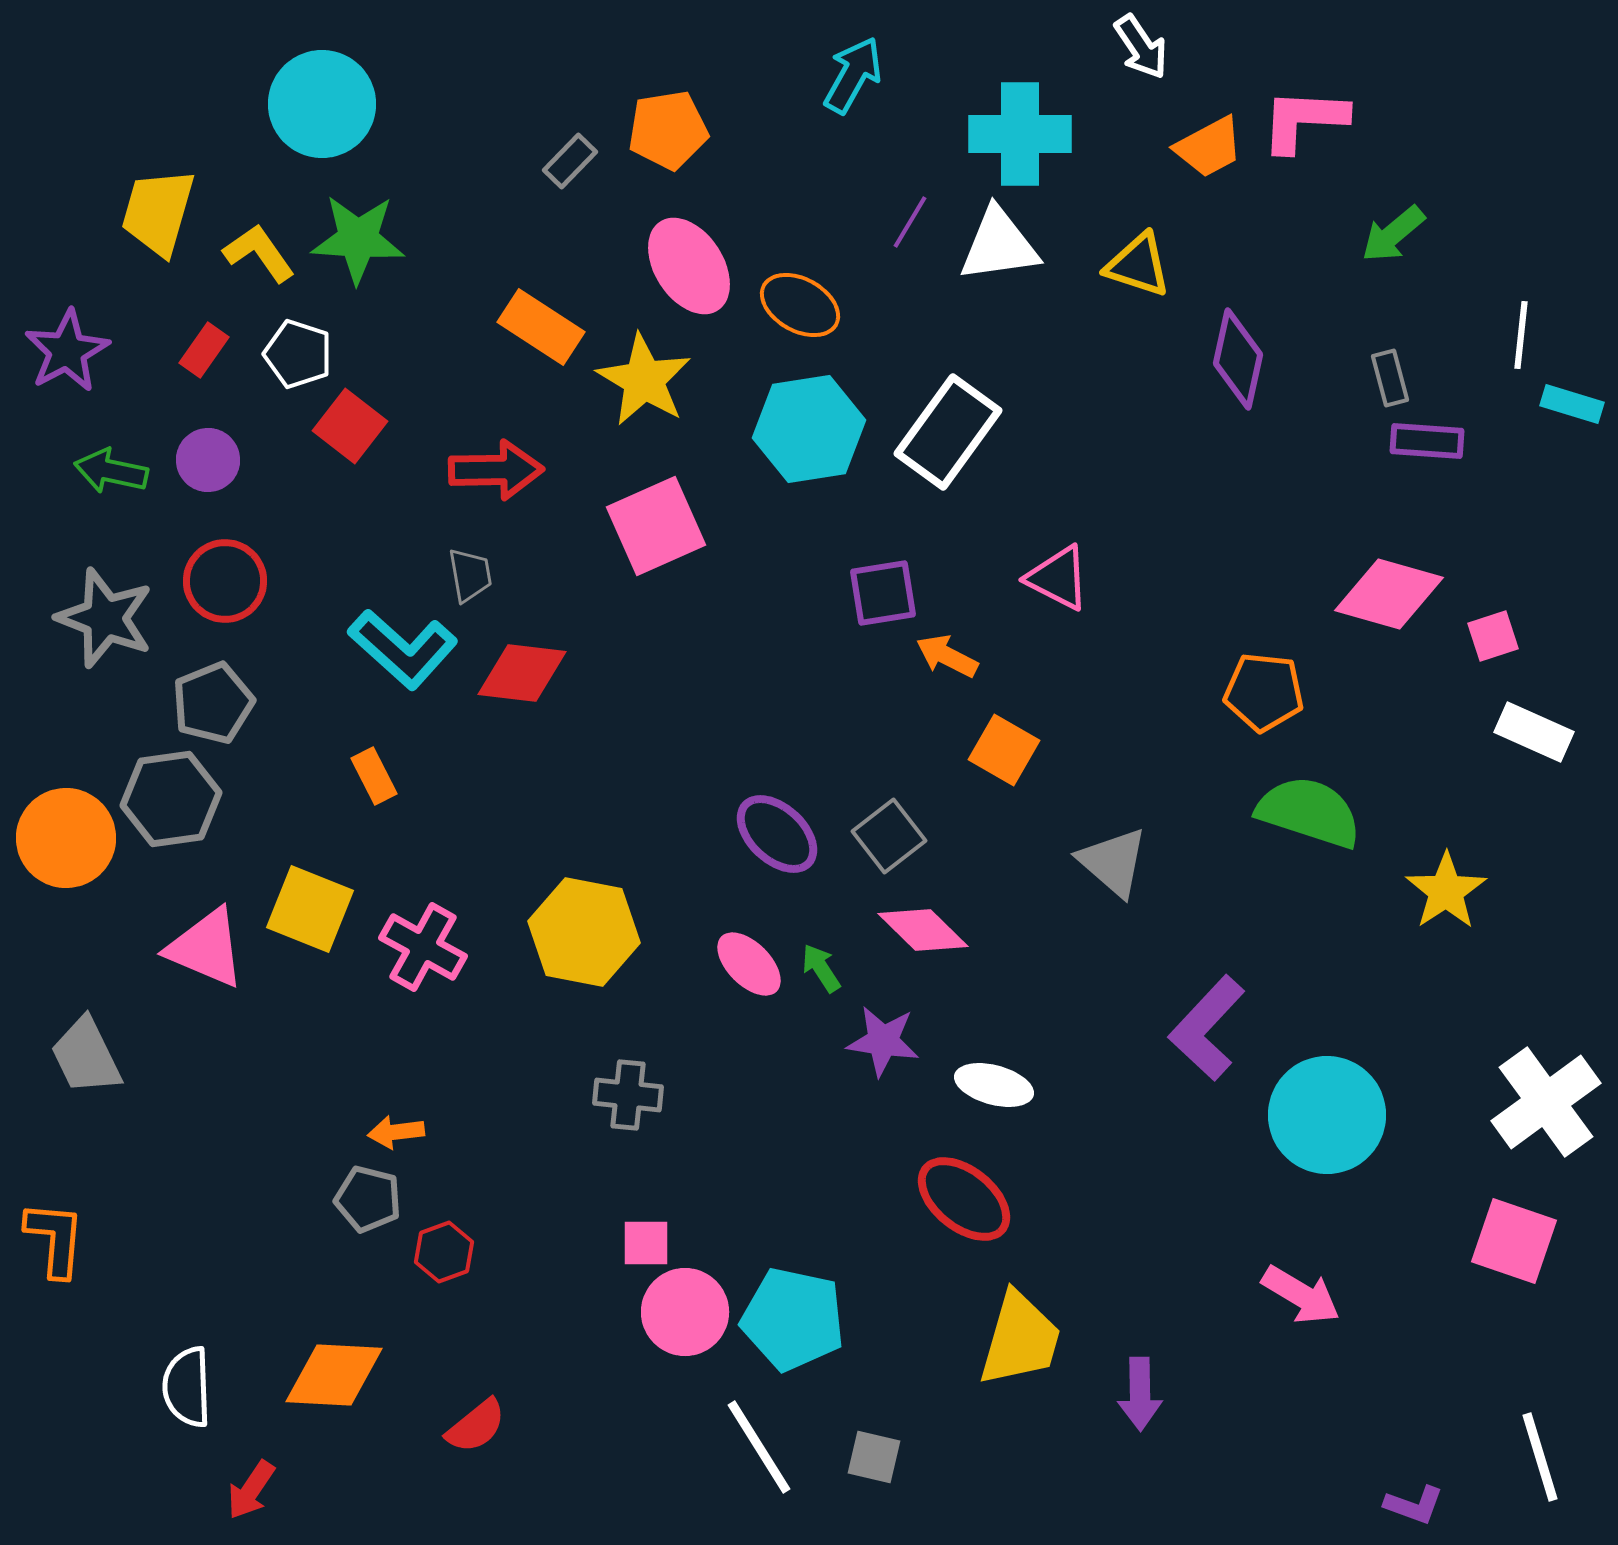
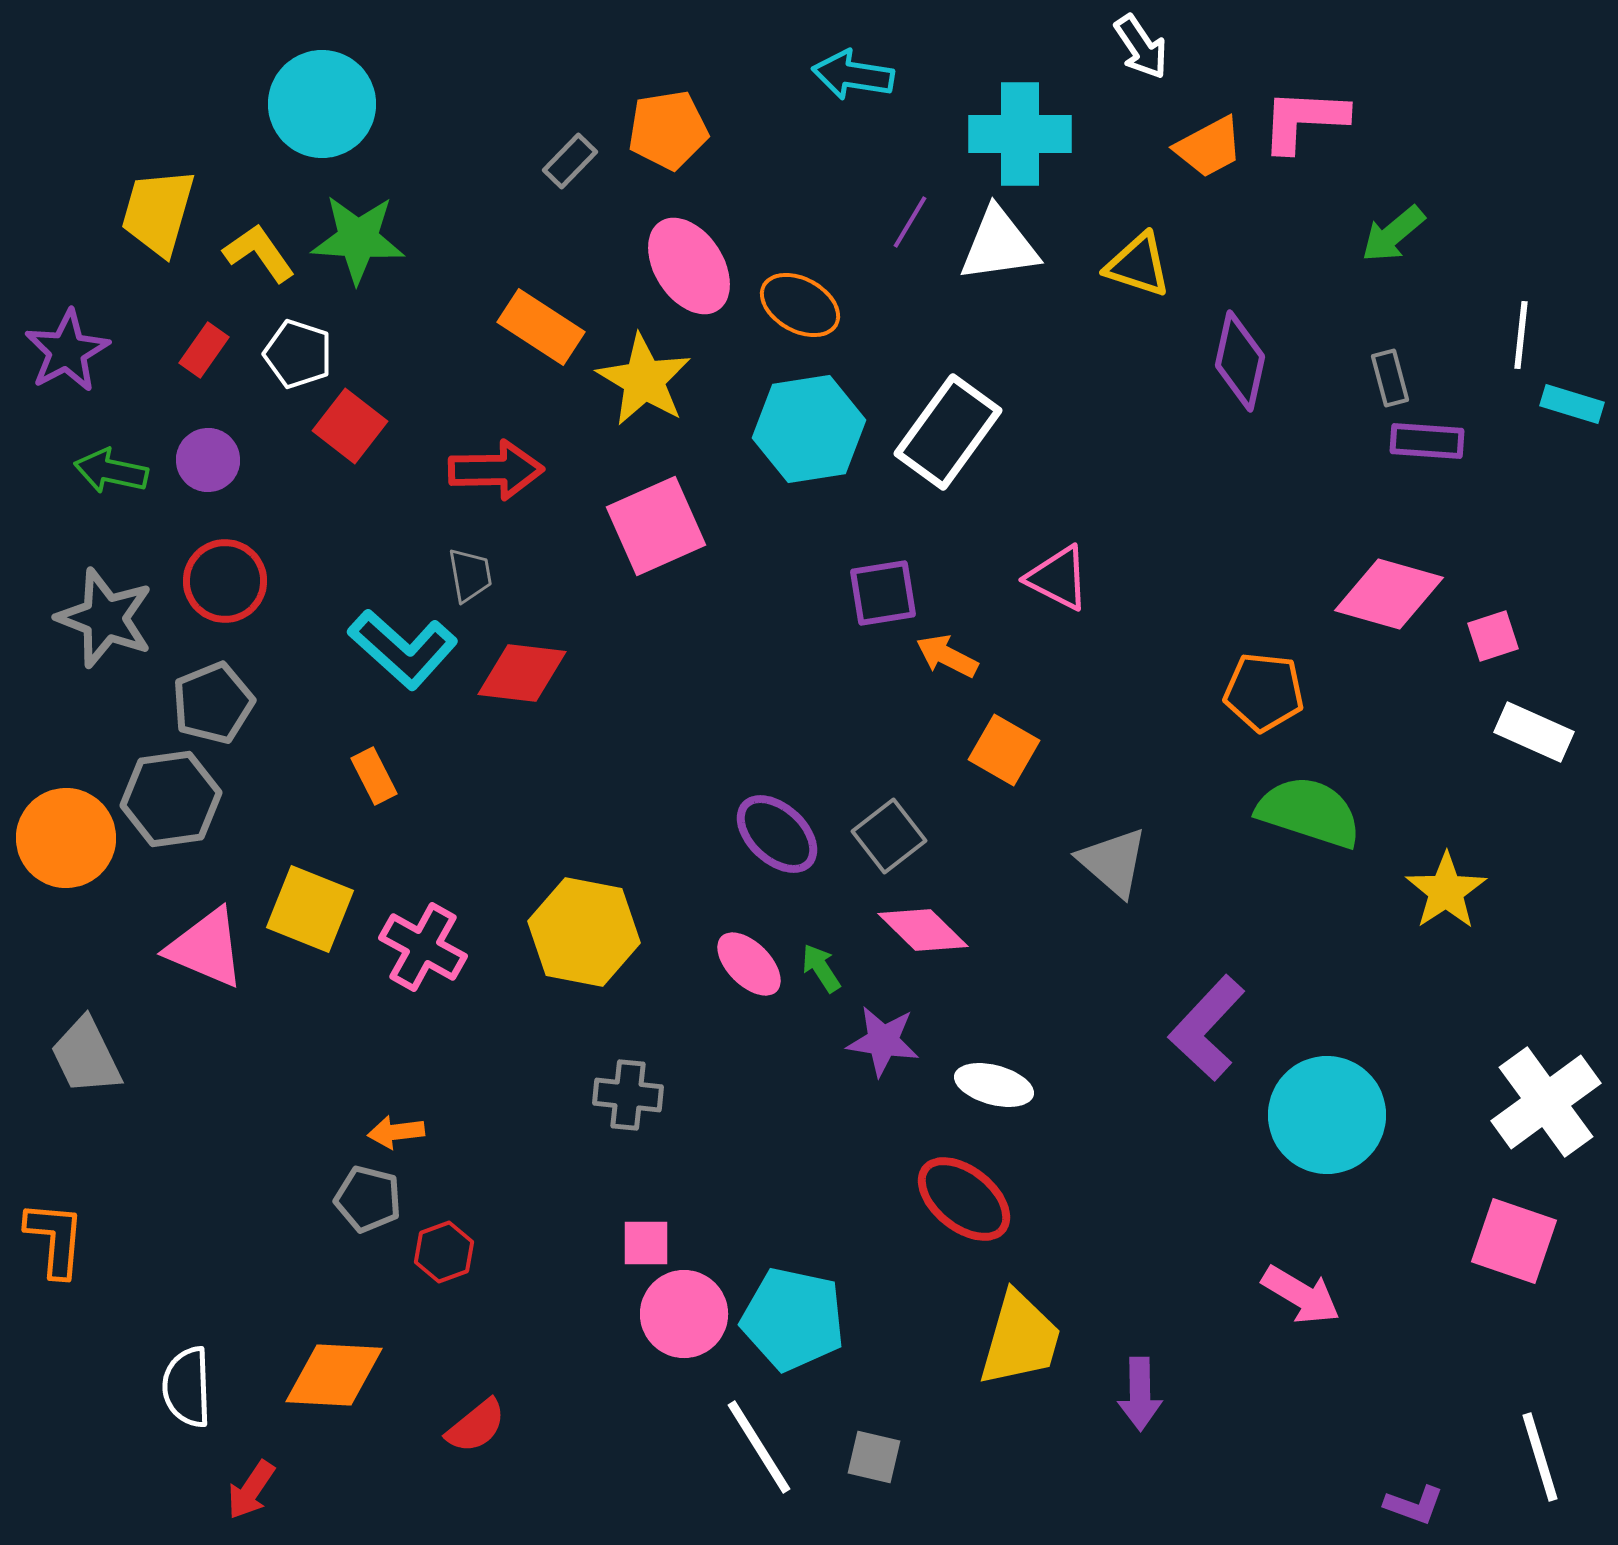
cyan arrow at (853, 75): rotated 110 degrees counterclockwise
purple diamond at (1238, 359): moved 2 px right, 2 px down
pink circle at (685, 1312): moved 1 px left, 2 px down
